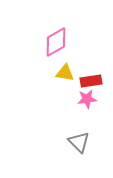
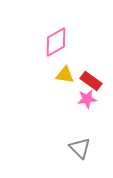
yellow triangle: moved 2 px down
red rectangle: rotated 45 degrees clockwise
gray triangle: moved 1 px right, 6 px down
